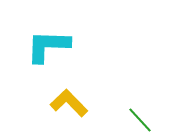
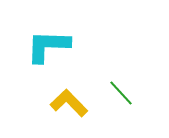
green line: moved 19 px left, 27 px up
